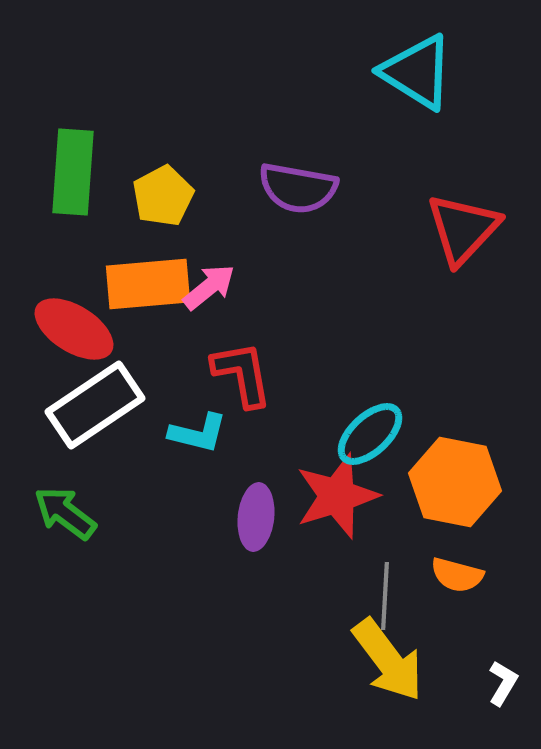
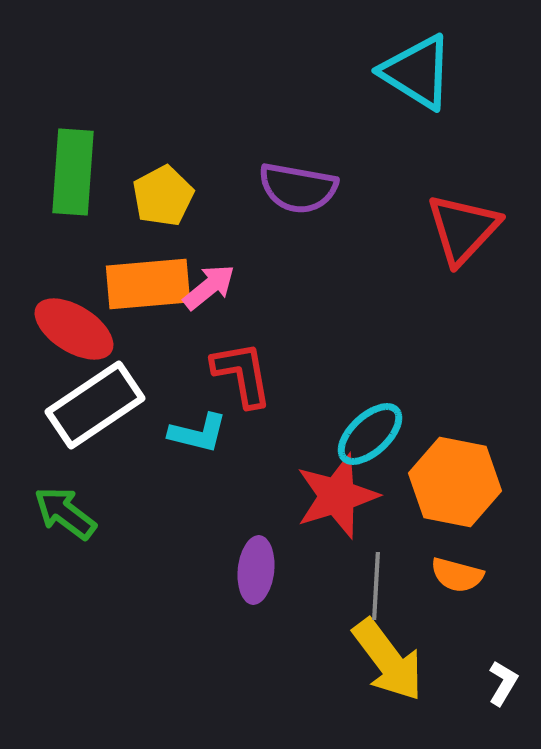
purple ellipse: moved 53 px down
gray line: moved 9 px left, 10 px up
